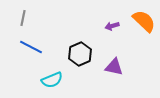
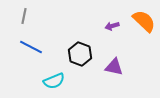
gray line: moved 1 px right, 2 px up
black hexagon: rotated 15 degrees counterclockwise
cyan semicircle: moved 2 px right, 1 px down
